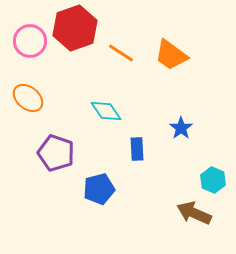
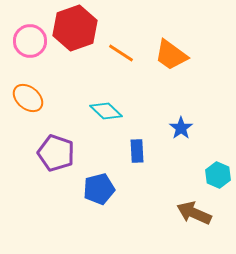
cyan diamond: rotated 12 degrees counterclockwise
blue rectangle: moved 2 px down
cyan hexagon: moved 5 px right, 5 px up
